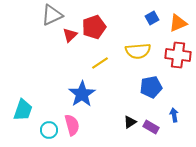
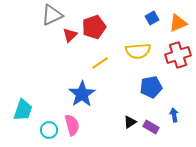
red cross: rotated 25 degrees counterclockwise
